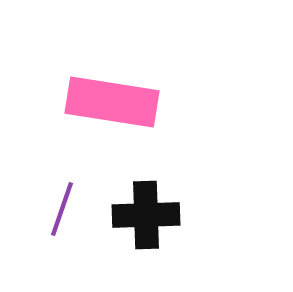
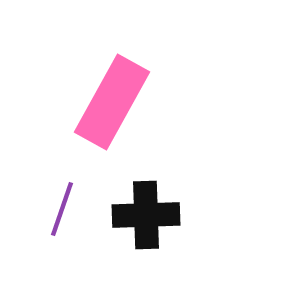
pink rectangle: rotated 70 degrees counterclockwise
